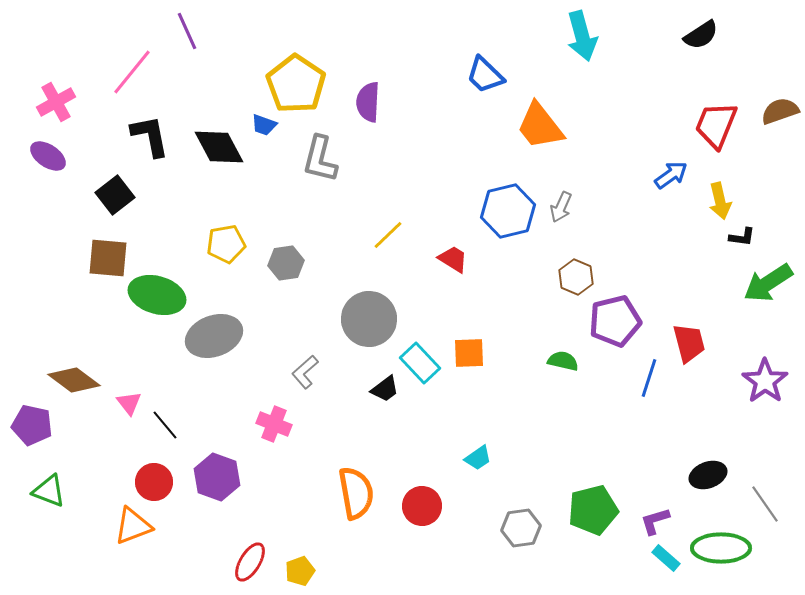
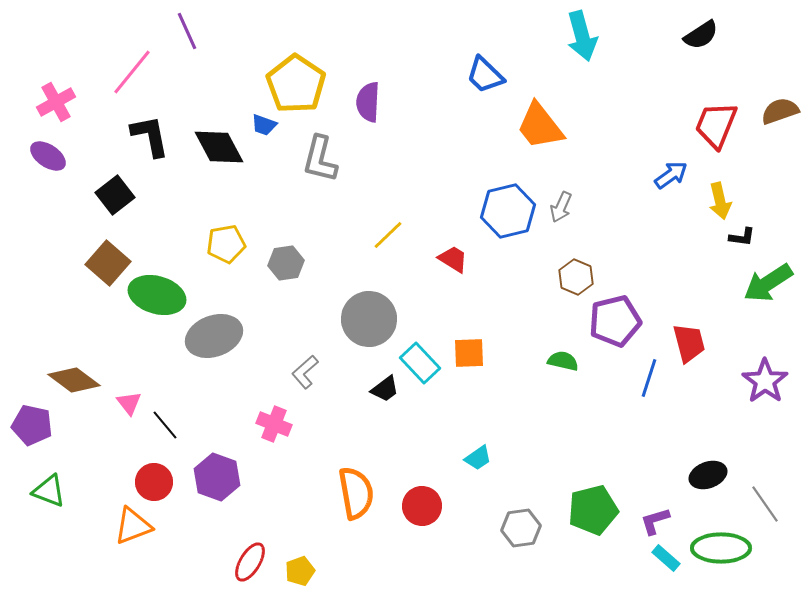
brown square at (108, 258): moved 5 px down; rotated 36 degrees clockwise
